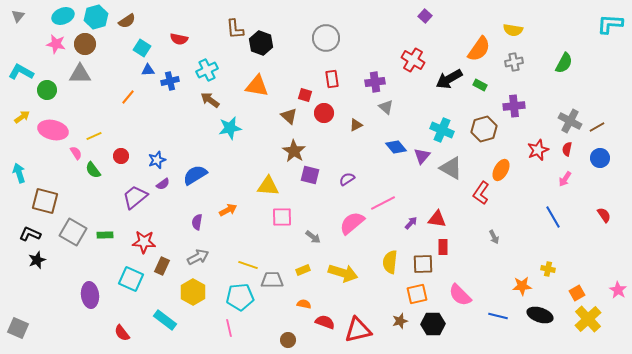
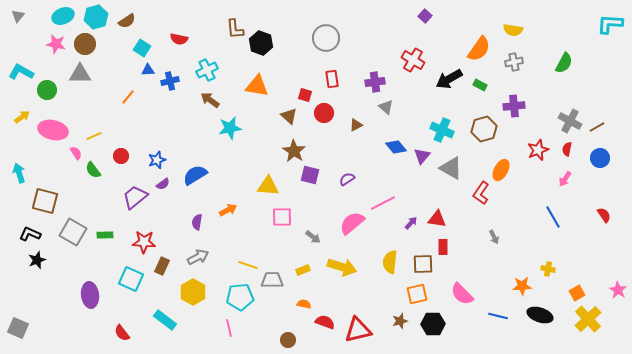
yellow arrow at (343, 273): moved 1 px left, 6 px up
pink semicircle at (460, 295): moved 2 px right, 1 px up
